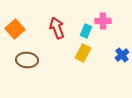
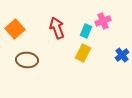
pink cross: rotated 21 degrees counterclockwise
